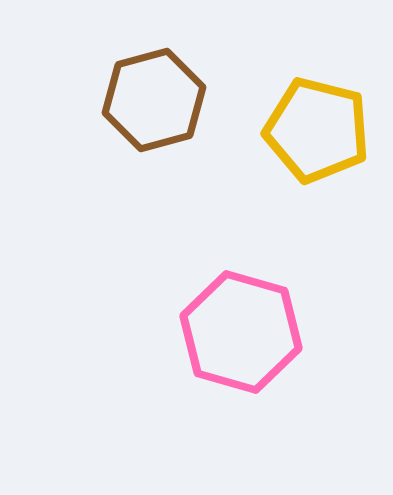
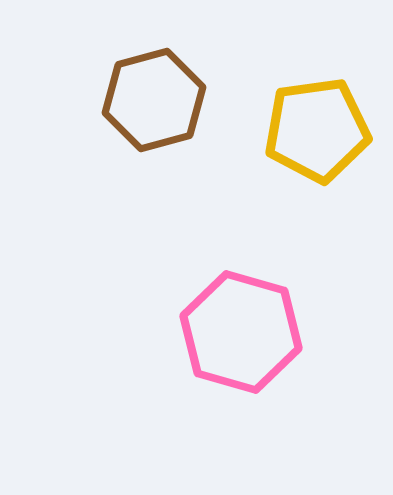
yellow pentagon: rotated 22 degrees counterclockwise
